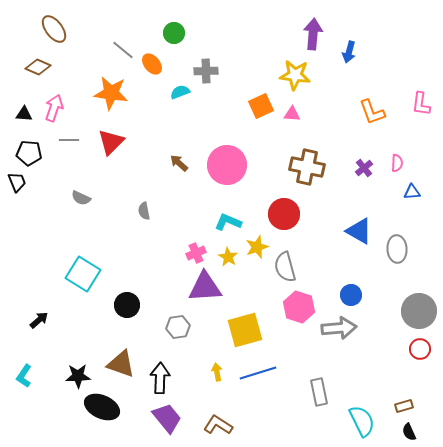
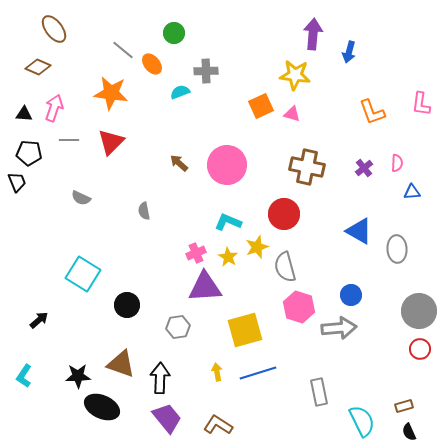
pink triangle at (292, 114): rotated 12 degrees clockwise
